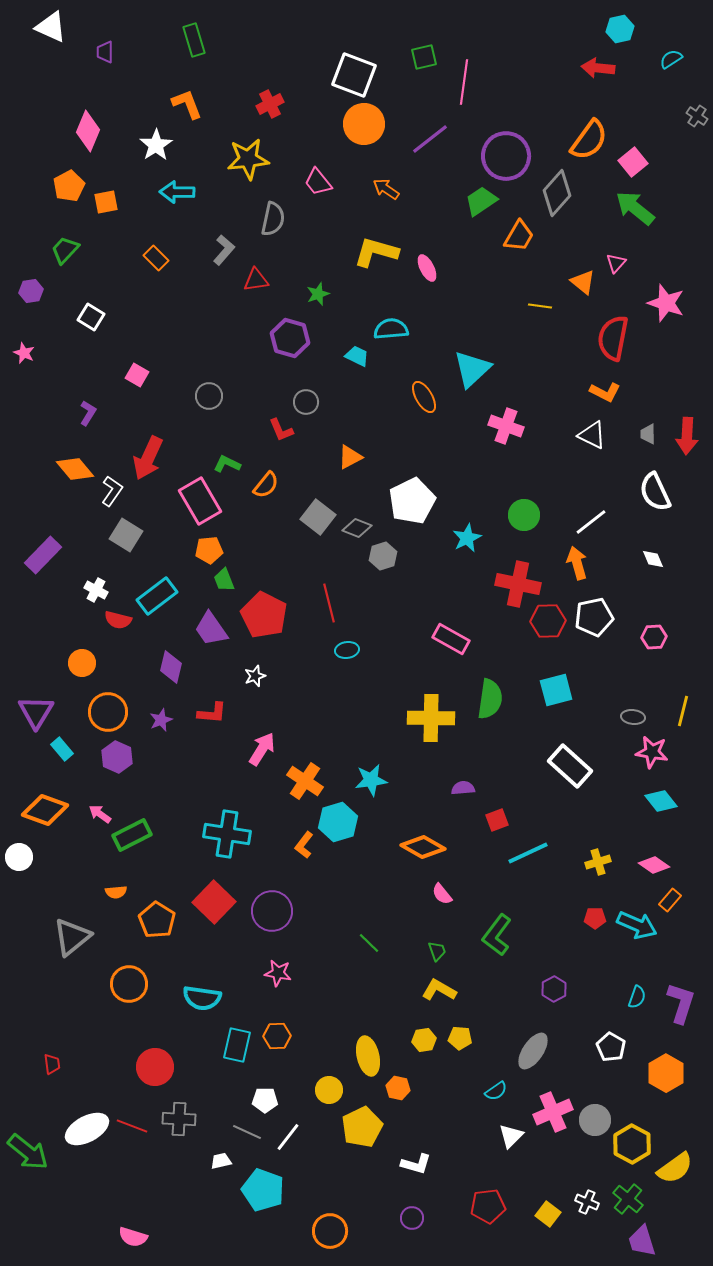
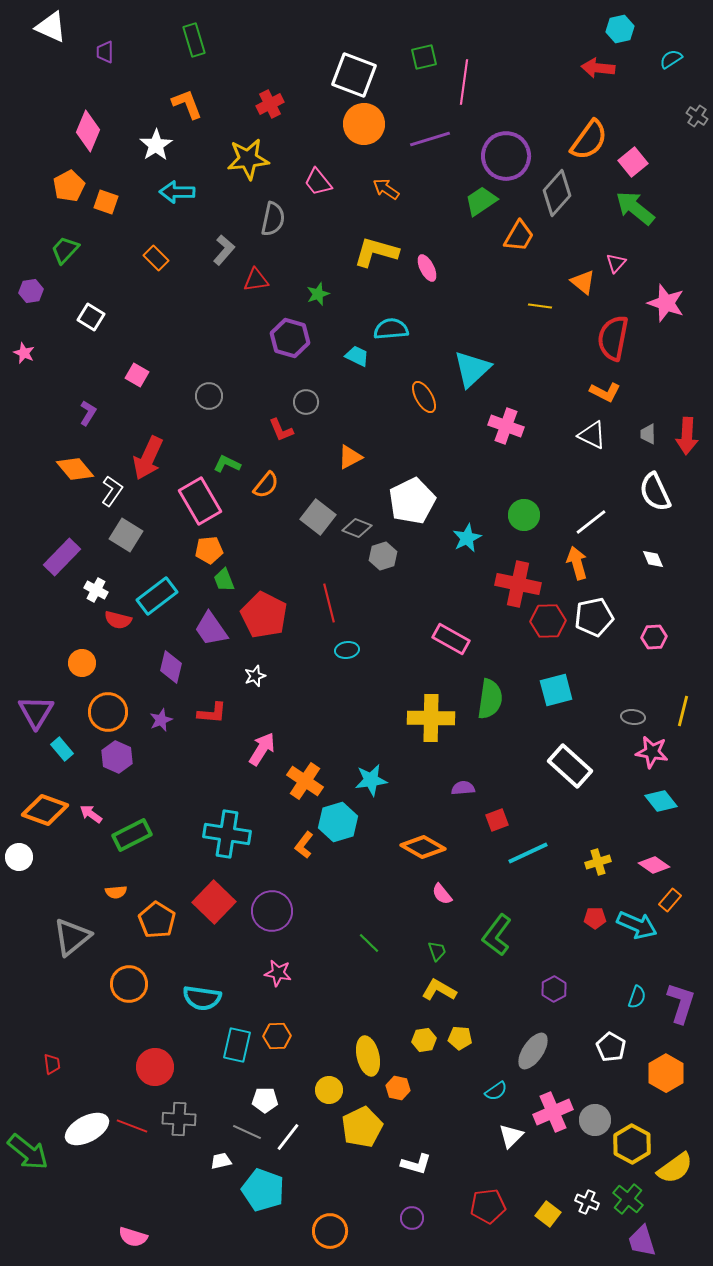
purple line at (430, 139): rotated 21 degrees clockwise
orange square at (106, 202): rotated 30 degrees clockwise
purple rectangle at (43, 555): moved 19 px right, 2 px down
pink arrow at (100, 814): moved 9 px left
